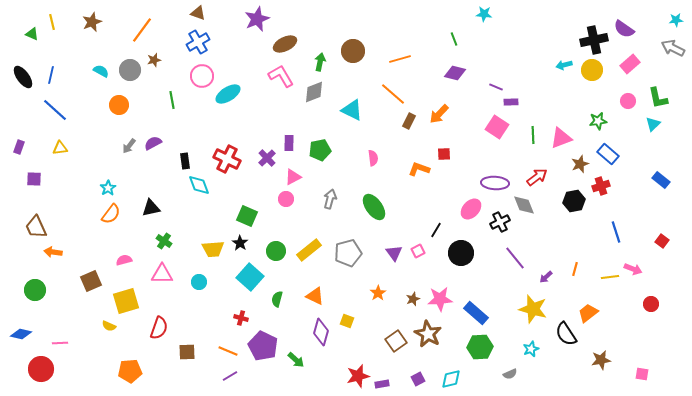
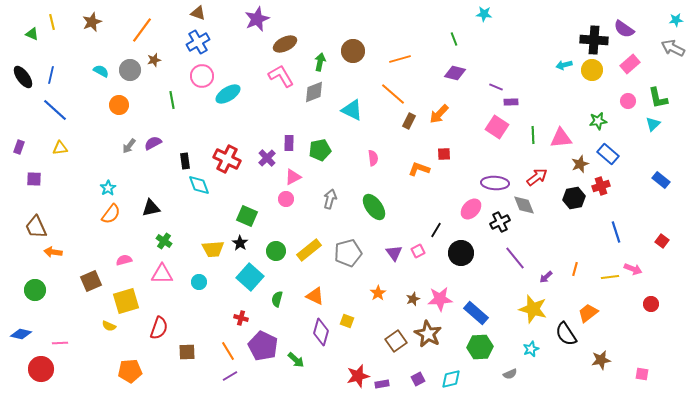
black cross at (594, 40): rotated 16 degrees clockwise
pink triangle at (561, 138): rotated 15 degrees clockwise
black hexagon at (574, 201): moved 3 px up
orange line at (228, 351): rotated 36 degrees clockwise
